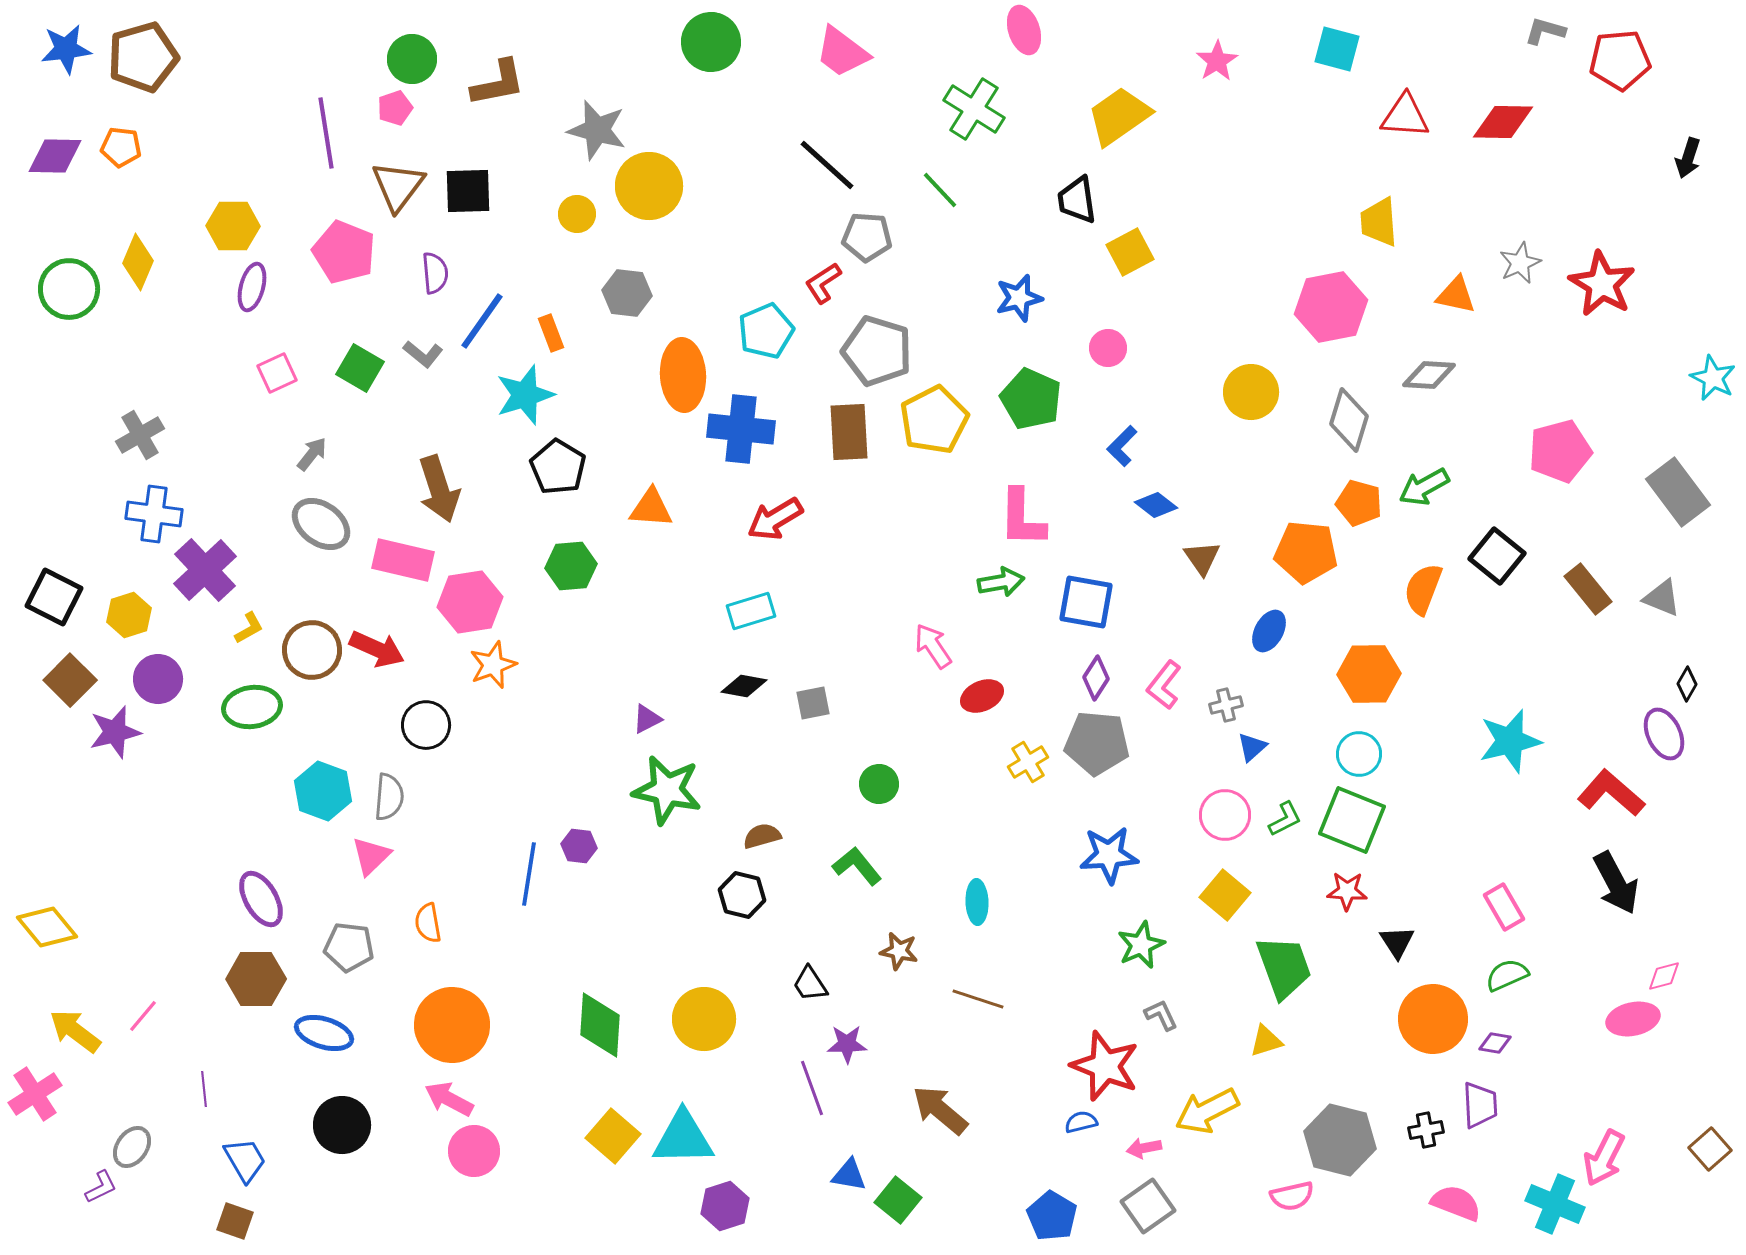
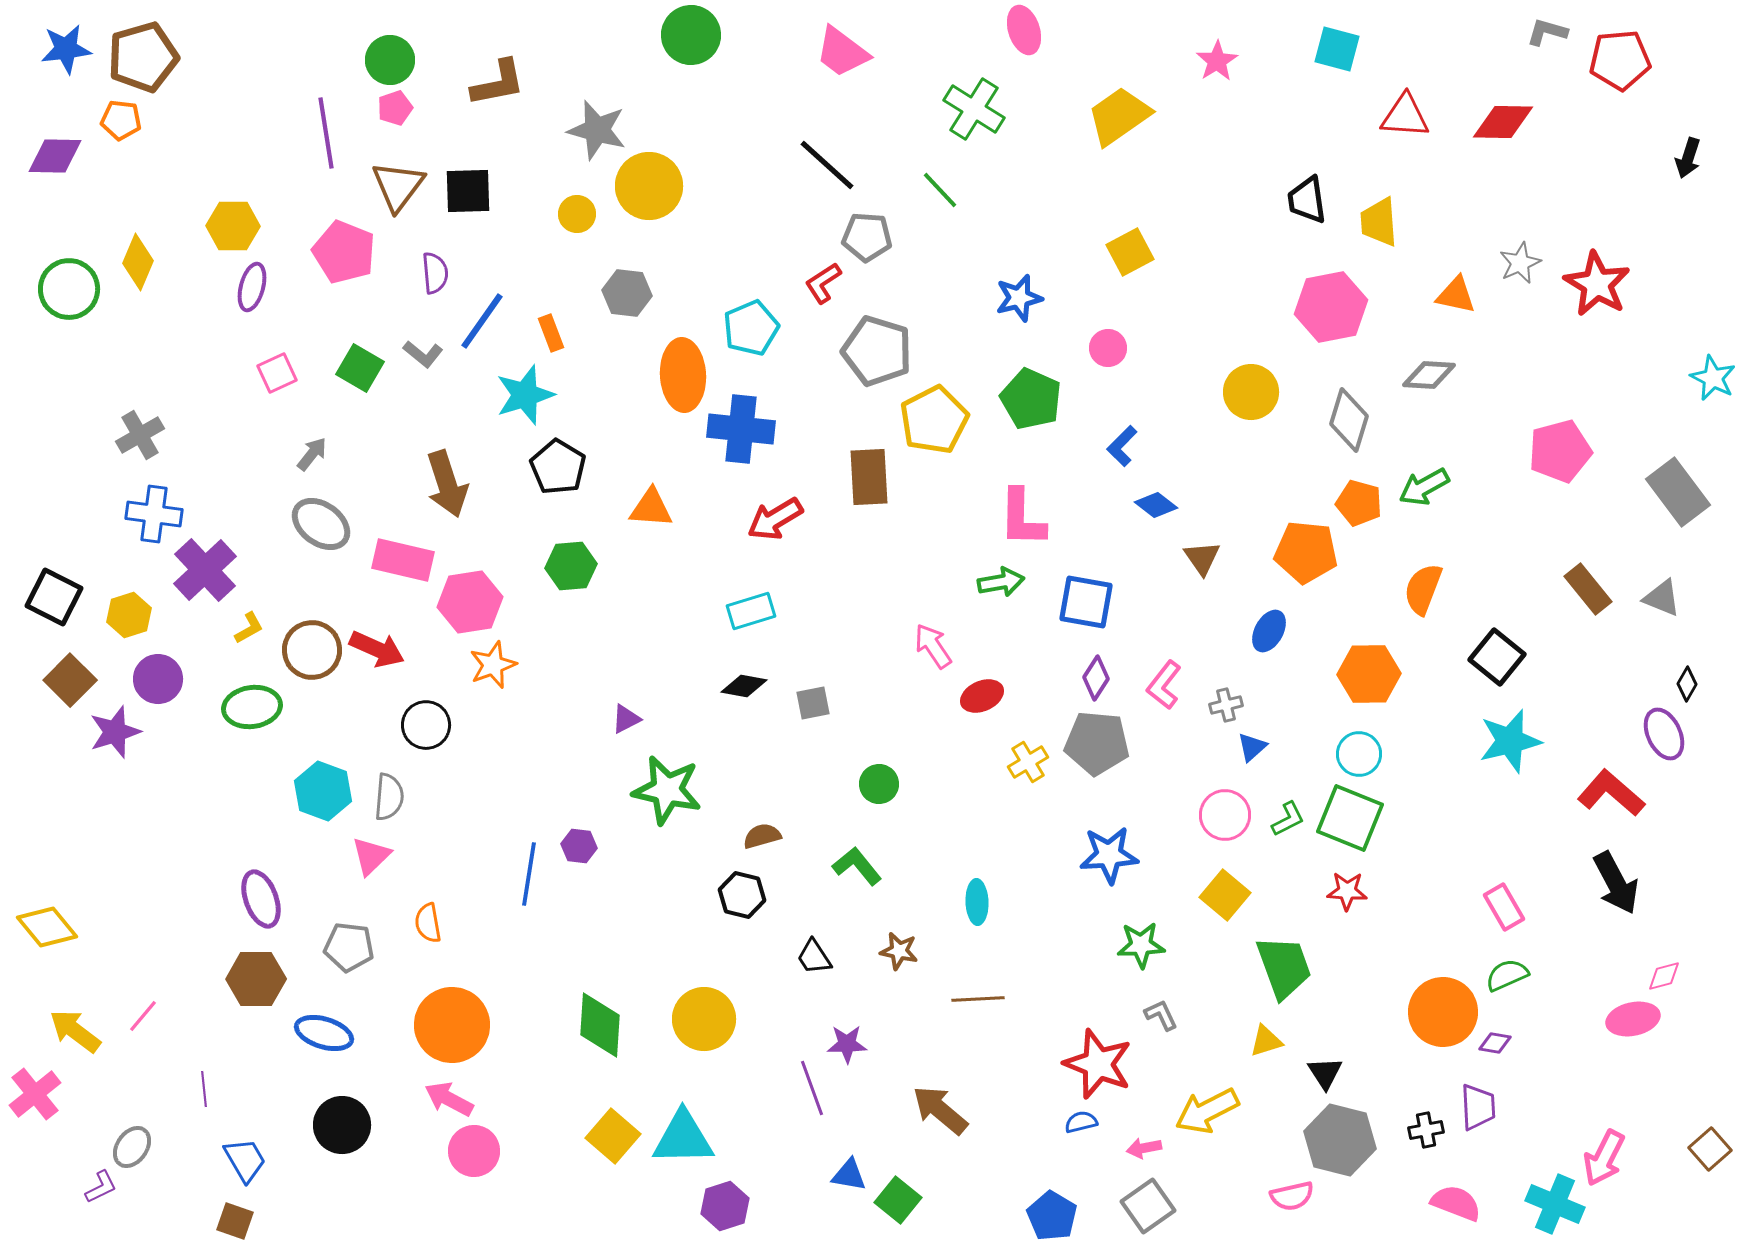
gray L-shape at (1545, 31): moved 2 px right, 1 px down
green circle at (711, 42): moved 20 px left, 7 px up
green circle at (412, 59): moved 22 px left, 1 px down
orange pentagon at (121, 147): moved 27 px up
black trapezoid at (1077, 200): moved 230 px right
red star at (1602, 284): moved 5 px left
cyan pentagon at (766, 331): moved 15 px left, 3 px up
brown rectangle at (849, 432): moved 20 px right, 45 px down
brown arrow at (439, 489): moved 8 px right, 5 px up
black square at (1497, 556): moved 101 px down
purple triangle at (647, 719): moved 21 px left
purple star at (115, 732): rotated 4 degrees counterclockwise
green L-shape at (1285, 819): moved 3 px right
green square at (1352, 820): moved 2 px left, 2 px up
purple ellipse at (261, 899): rotated 10 degrees clockwise
black triangle at (1397, 942): moved 72 px left, 131 px down
green star at (1141, 945): rotated 21 degrees clockwise
black trapezoid at (810, 984): moved 4 px right, 27 px up
brown line at (978, 999): rotated 21 degrees counterclockwise
orange circle at (1433, 1019): moved 10 px right, 7 px up
red star at (1105, 1066): moved 7 px left, 2 px up
pink cross at (35, 1094): rotated 6 degrees counterclockwise
purple trapezoid at (1480, 1105): moved 2 px left, 2 px down
